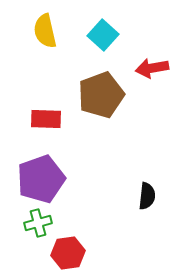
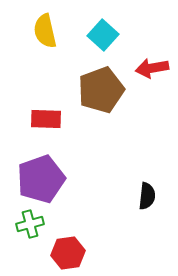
brown pentagon: moved 5 px up
green cross: moved 8 px left, 1 px down
